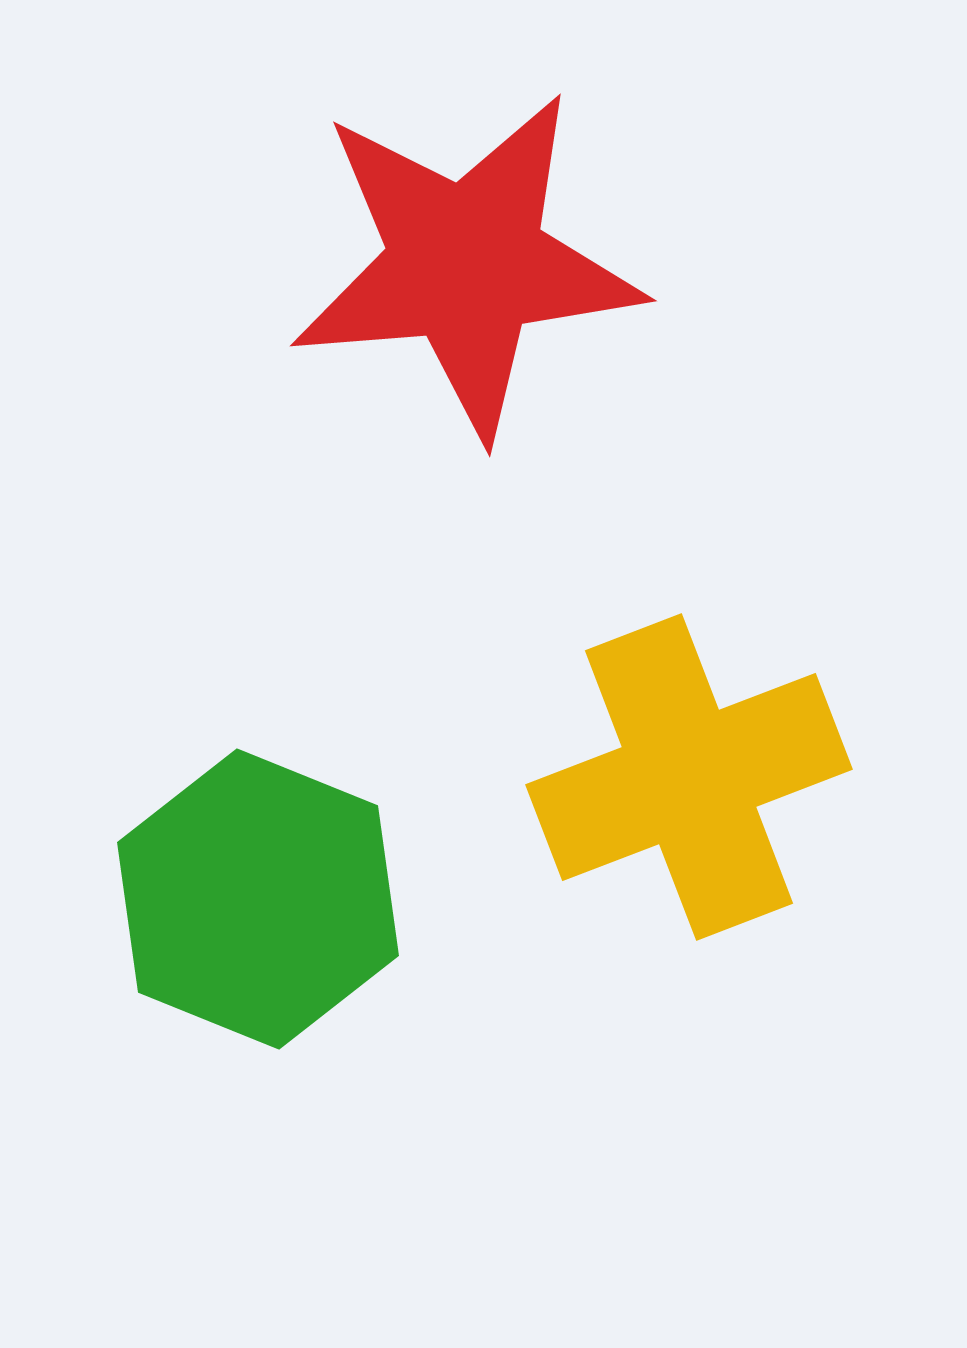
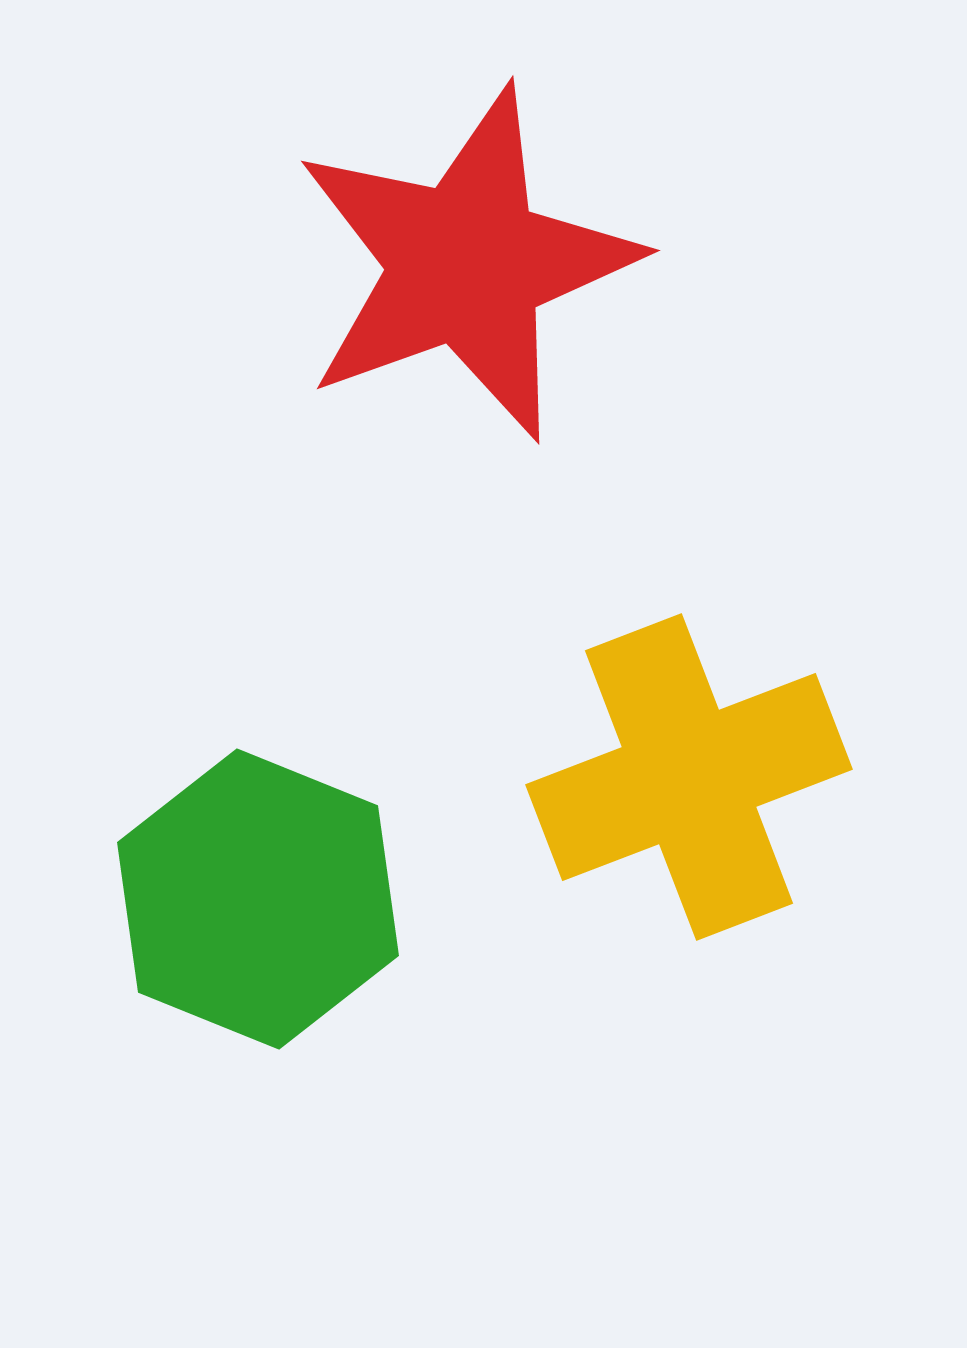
red star: rotated 15 degrees counterclockwise
